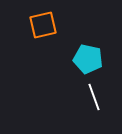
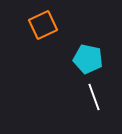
orange square: rotated 12 degrees counterclockwise
